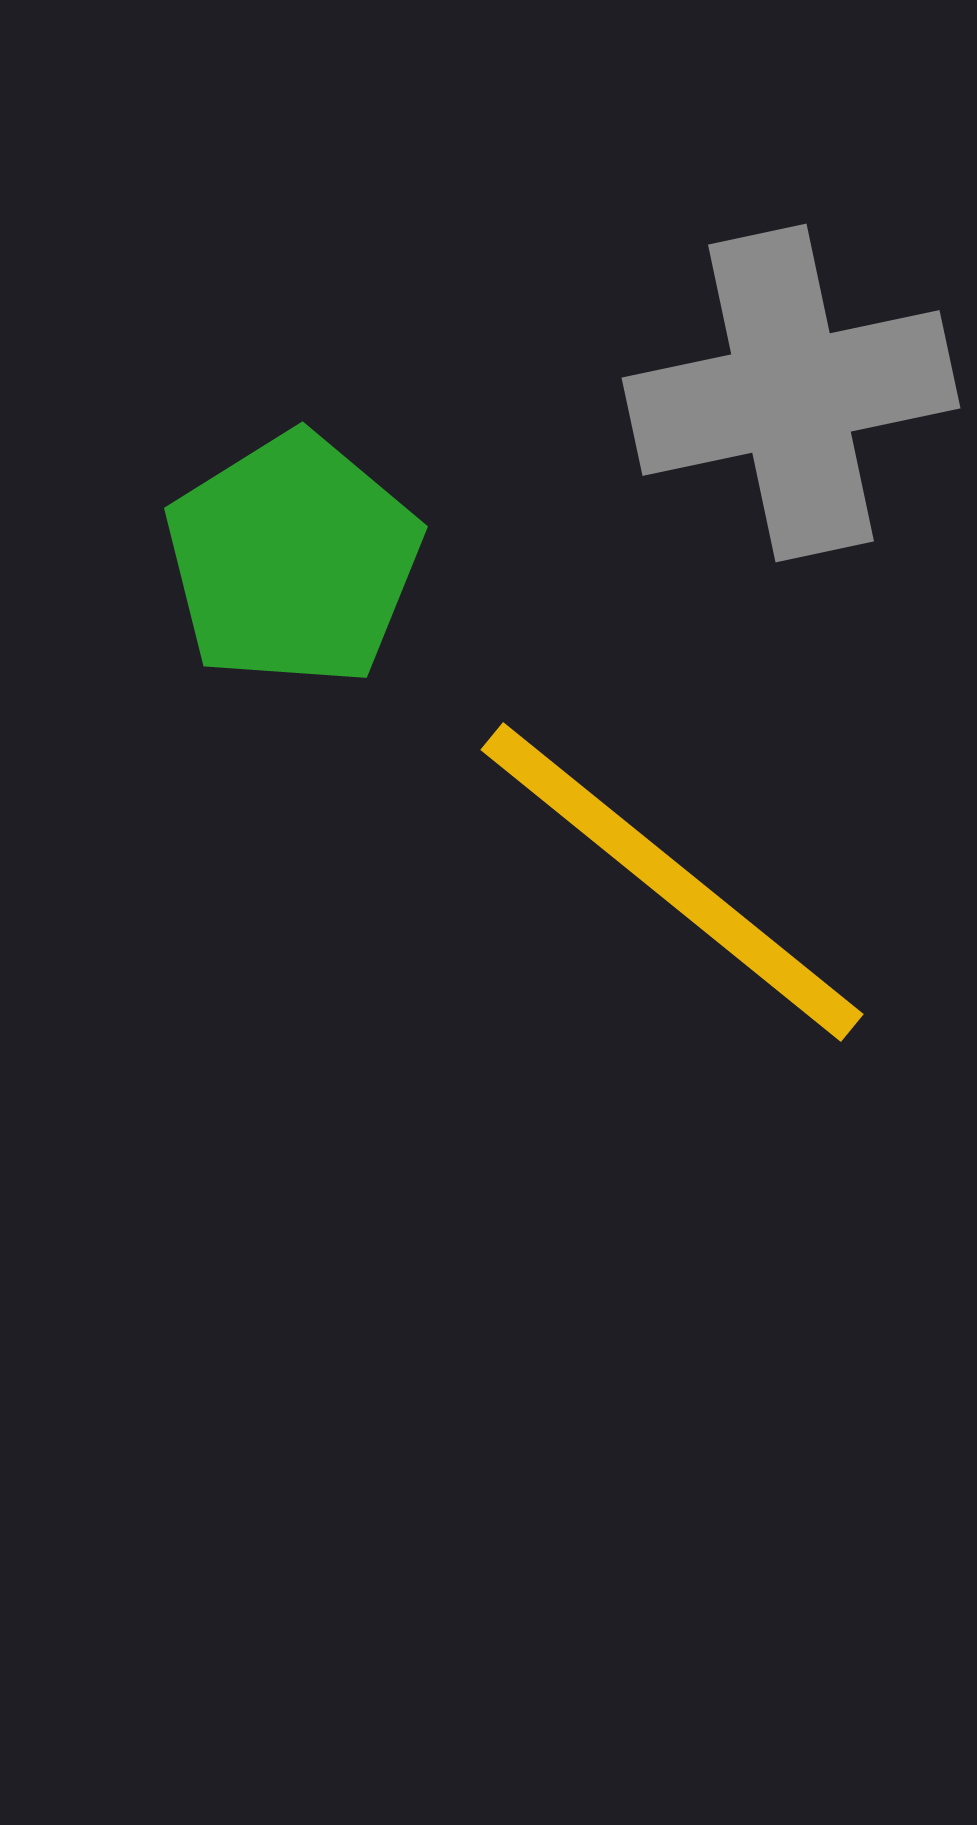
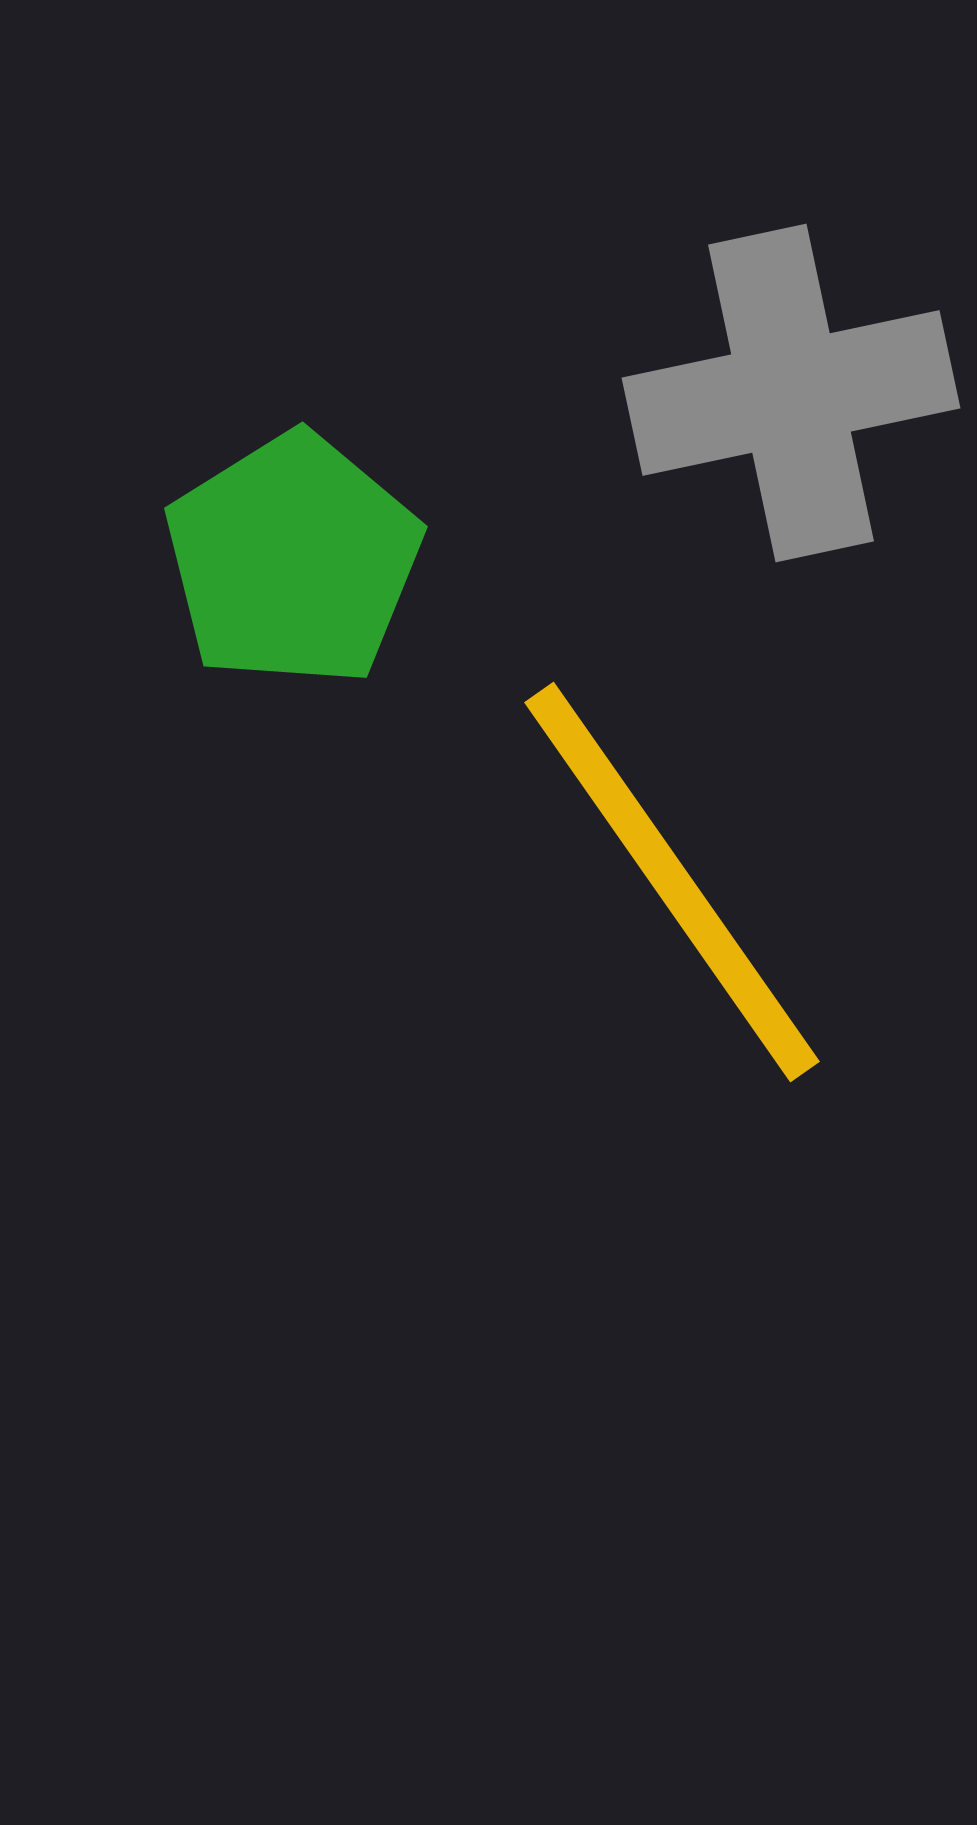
yellow line: rotated 16 degrees clockwise
